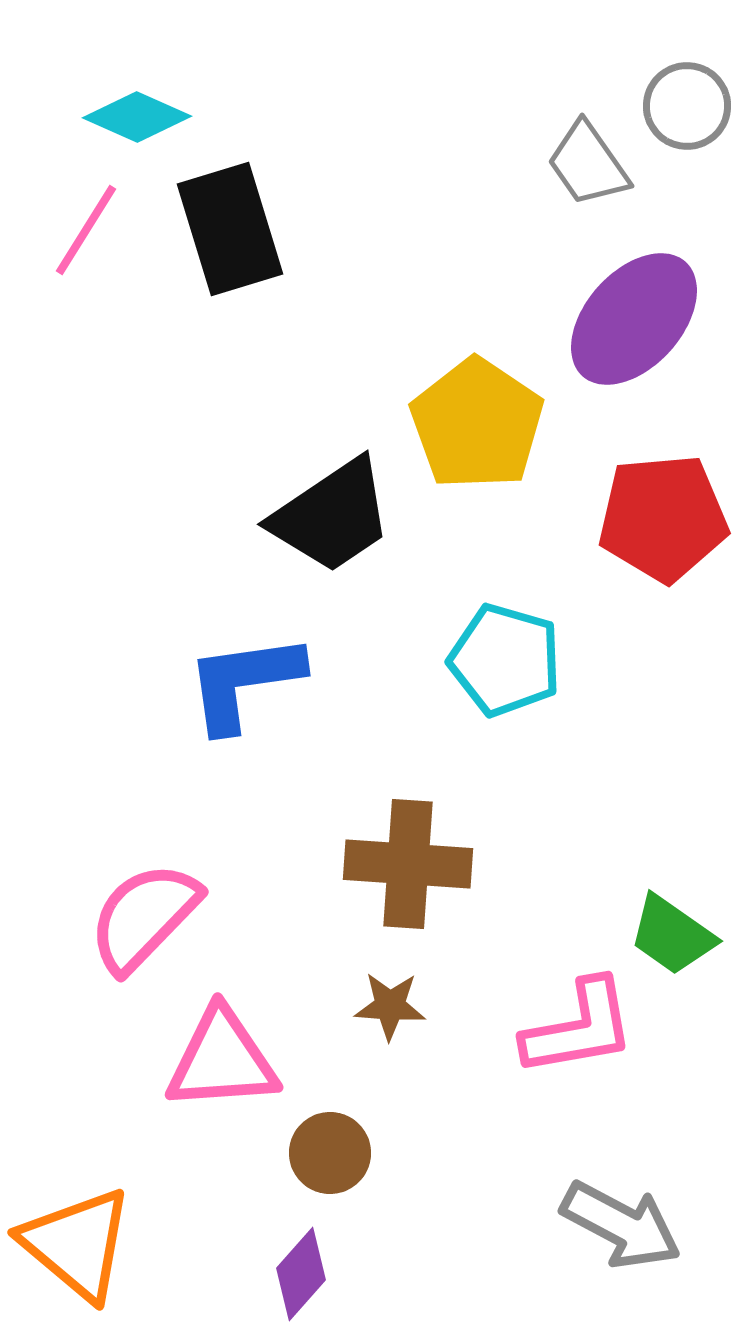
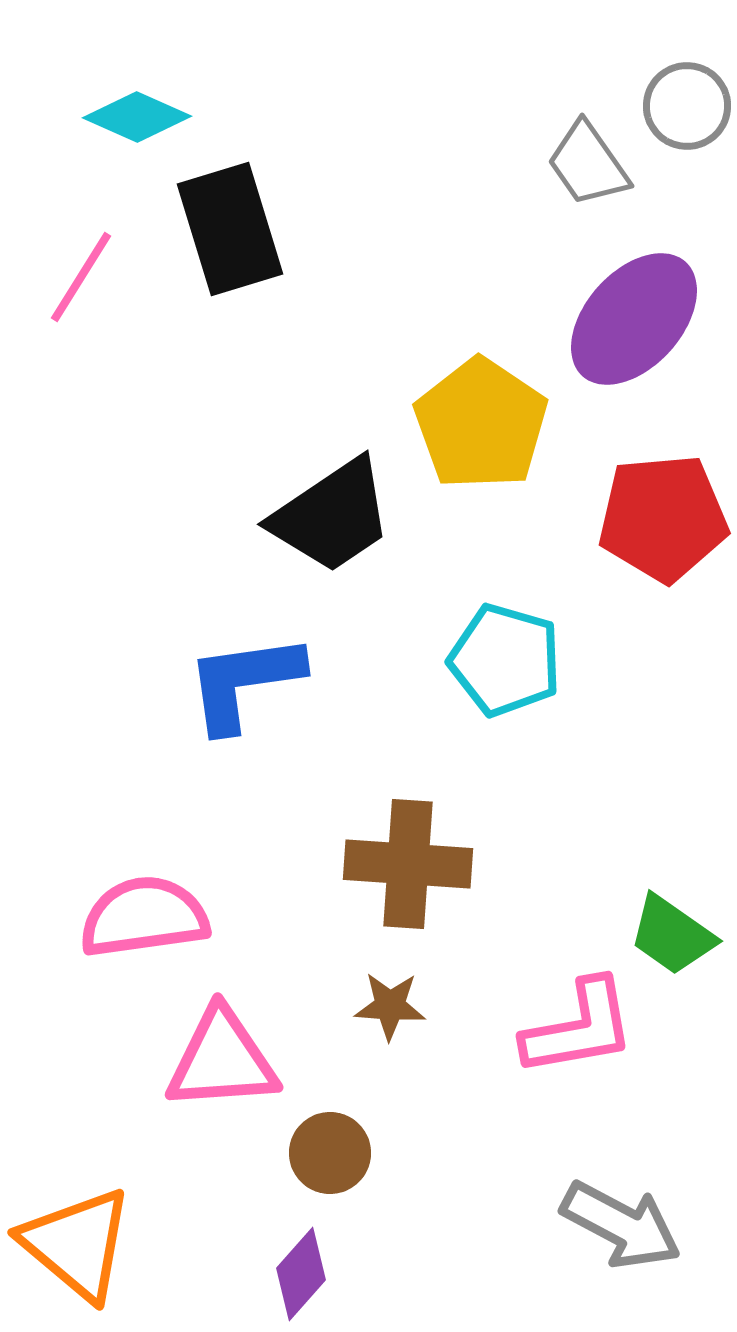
pink line: moved 5 px left, 47 px down
yellow pentagon: moved 4 px right
pink semicircle: rotated 38 degrees clockwise
